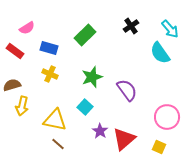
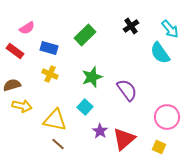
yellow arrow: rotated 90 degrees counterclockwise
